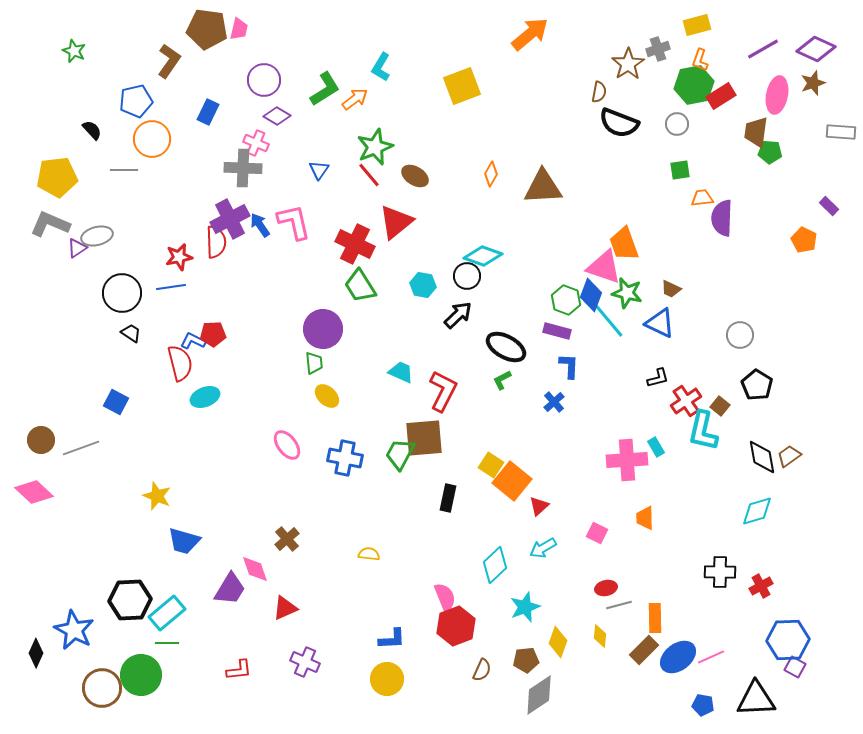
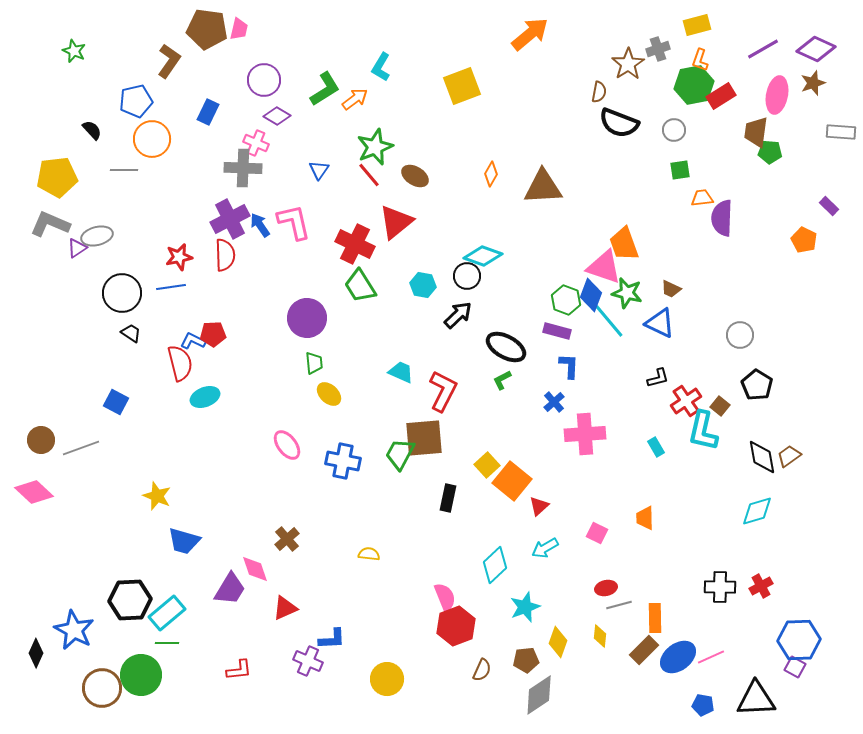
gray circle at (677, 124): moved 3 px left, 6 px down
red semicircle at (216, 242): moved 9 px right, 13 px down
purple circle at (323, 329): moved 16 px left, 11 px up
yellow ellipse at (327, 396): moved 2 px right, 2 px up
blue cross at (345, 458): moved 2 px left, 3 px down
pink cross at (627, 460): moved 42 px left, 26 px up
yellow square at (491, 465): moved 4 px left; rotated 15 degrees clockwise
cyan arrow at (543, 548): moved 2 px right
black cross at (720, 572): moved 15 px down
blue L-shape at (392, 639): moved 60 px left
blue hexagon at (788, 640): moved 11 px right
purple cross at (305, 662): moved 3 px right, 1 px up
